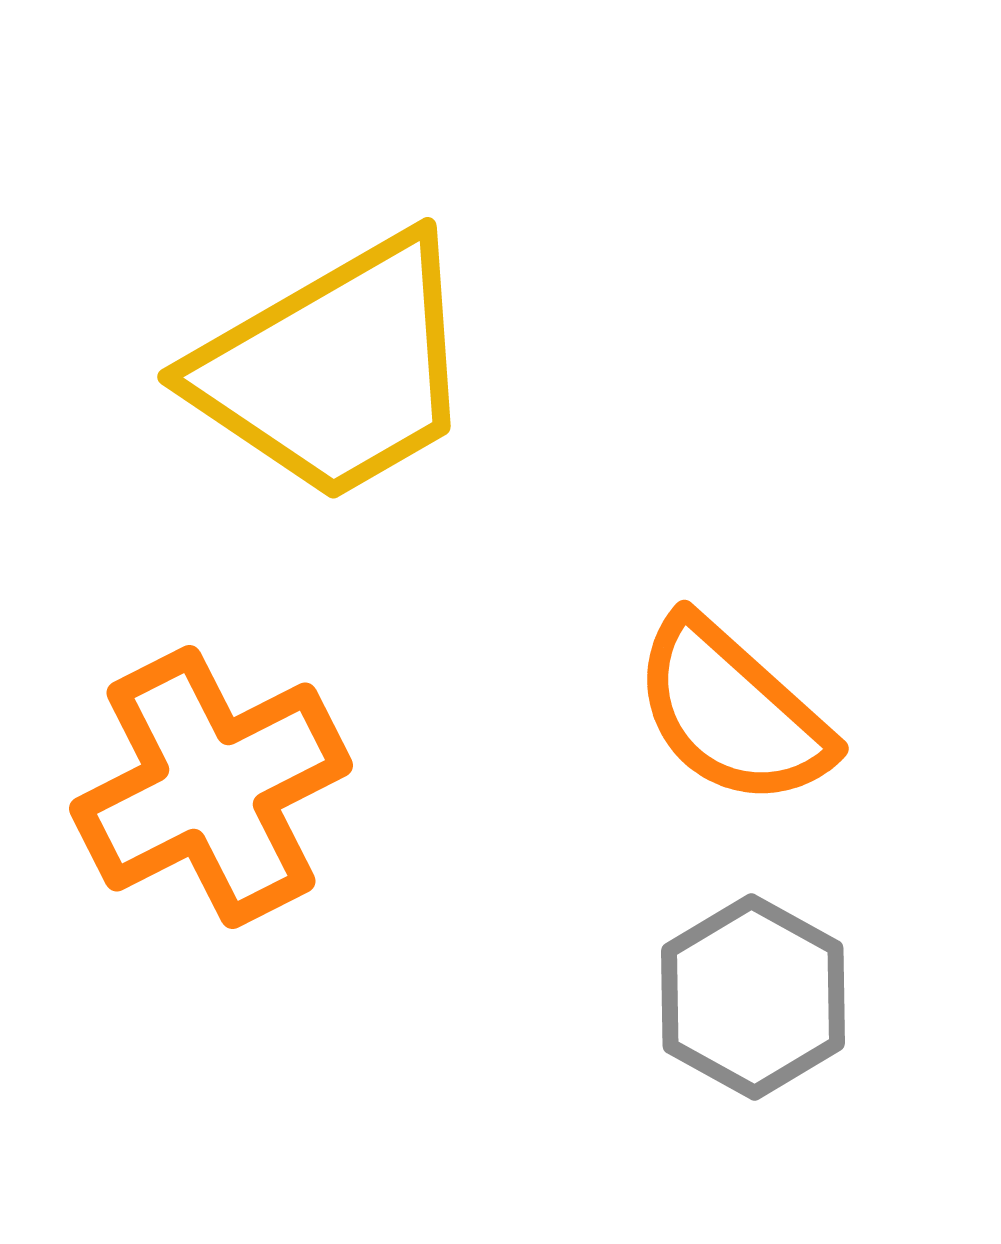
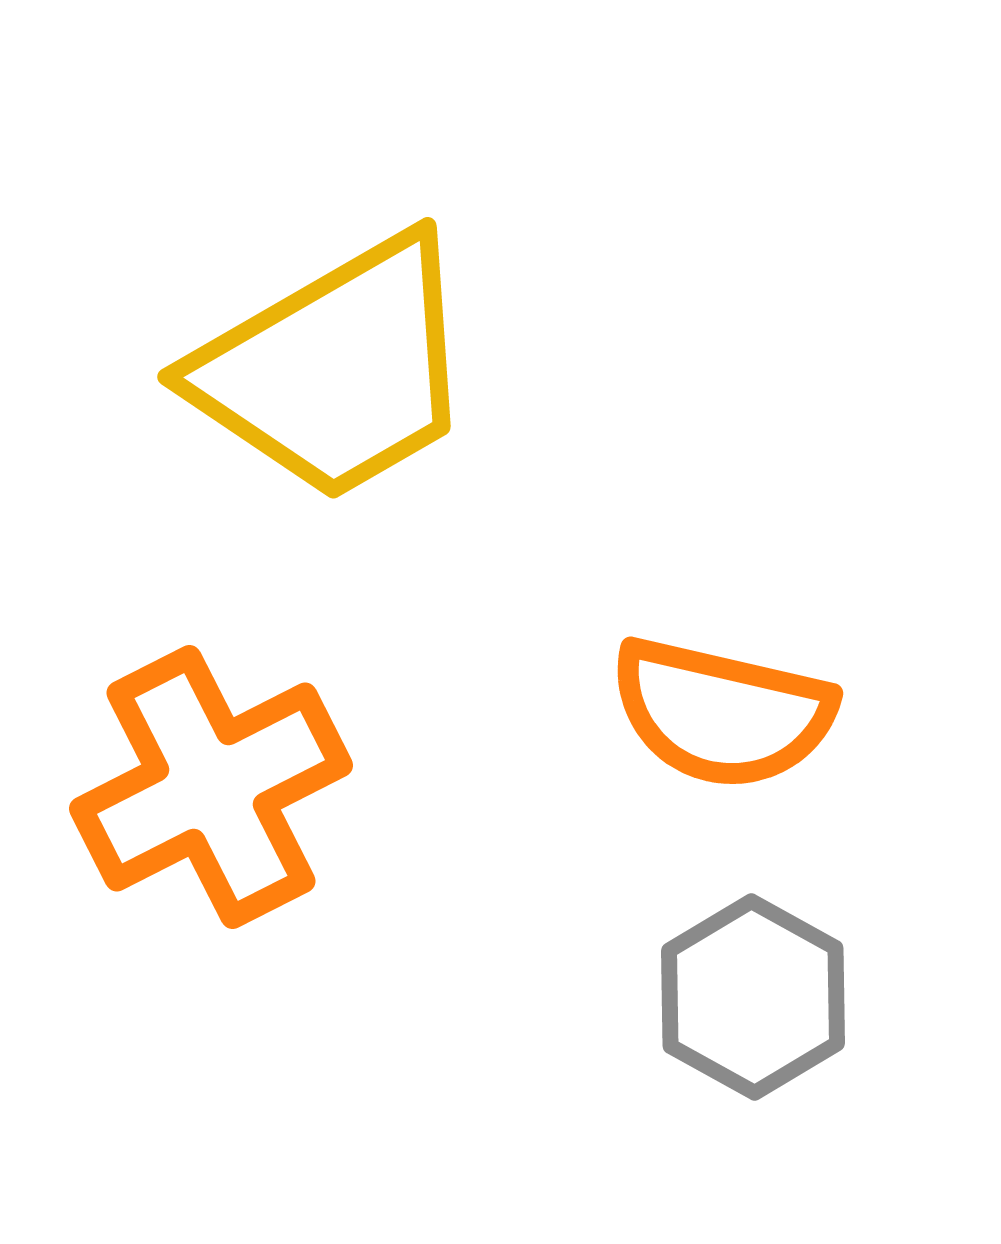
orange semicircle: moved 10 px left, 1 px down; rotated 29 degrees counterclockwise
